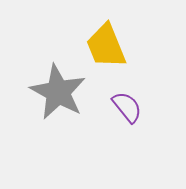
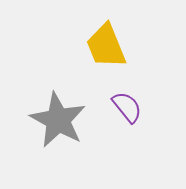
gray star: moved 28 px down
